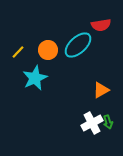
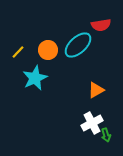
orange triangle: moved 5 px left
green arrow: moved 2 px left, 13 px down
